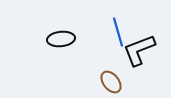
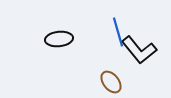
black ellipse: moved 2 px left
black L-shape: rotated 108 degrees counterclockwise
